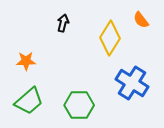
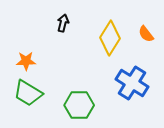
orange semicircle: moved 5 px right, 14 px down
green trapezoid: moved 1 px left, 8 px up; rotated 72 degrees clockwise
